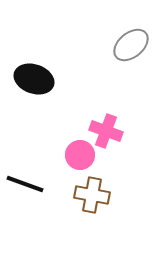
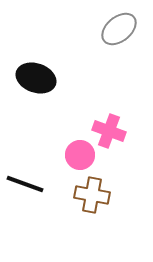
gray ellipse: moved 12 px left, 16 px up
black ellipse: moved 2 px right, 1 px up
pink cross: moved 3 px right
